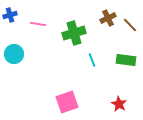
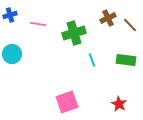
cyan circle: moved 2 px left
